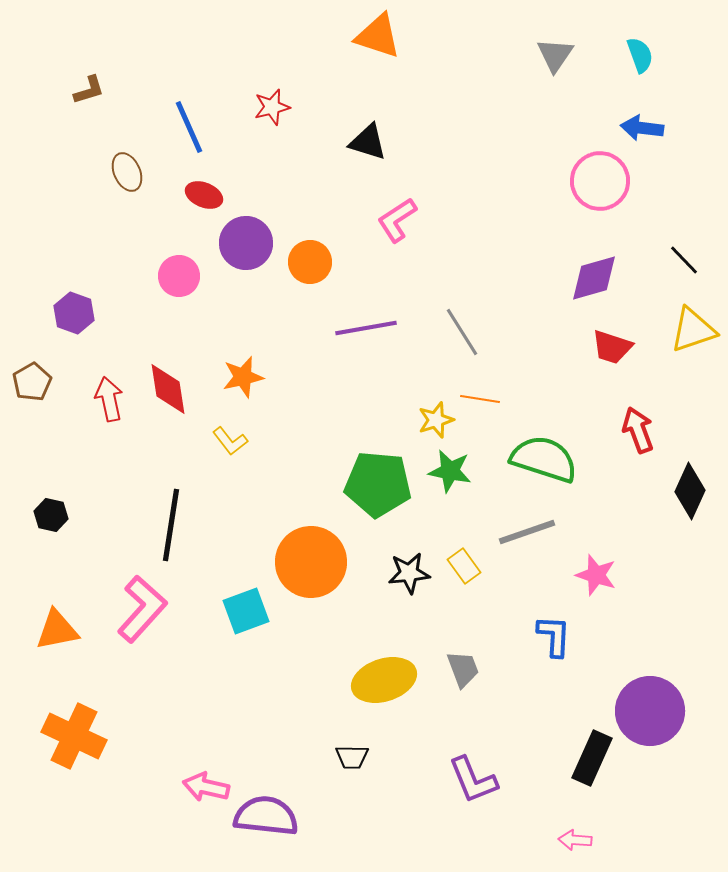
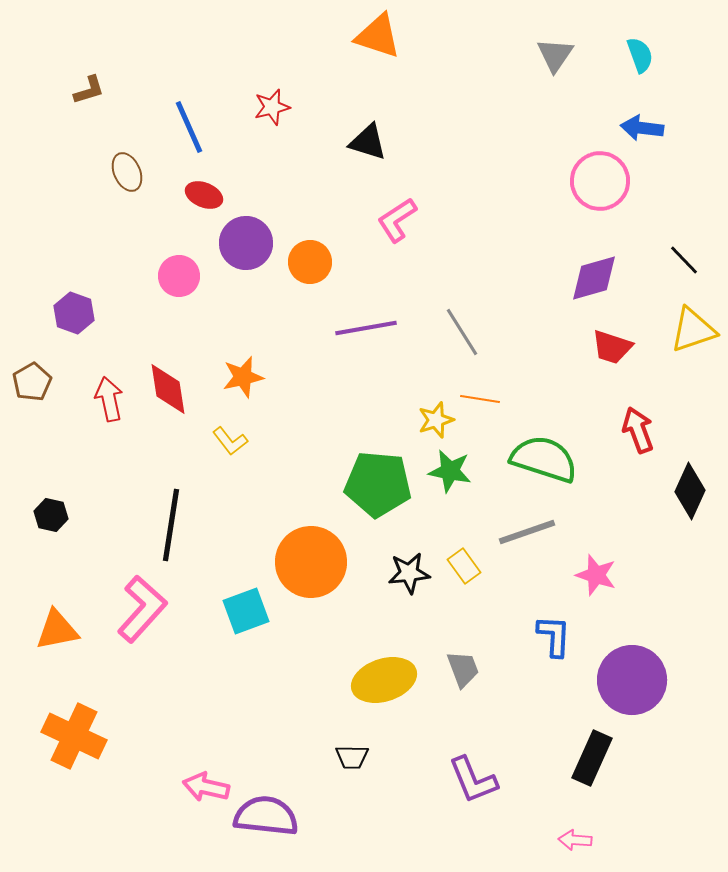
purple circle at (650, 711): moved 18 px left, 31 px up
